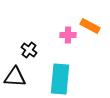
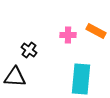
orange rectangle: moved 6 px right, 5 px down
cyan rectangle: moved 21 px right
